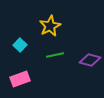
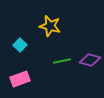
yellow star: rotated 30 degrees counterclockwise
green line: moved 7 px right, 6 px down
